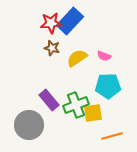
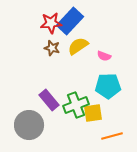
yellow semicircle: moved 1 px right, 12 px up
